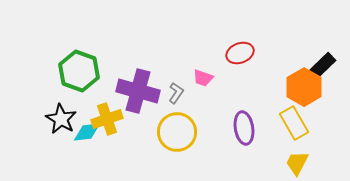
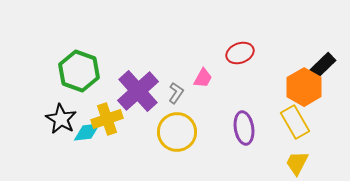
pink trapezoid: rotated 80 degrees counterclockwise
purple cross: rotated 33 degrees clockwise
yellow rectangle: moved 1 px right, 1 px up
